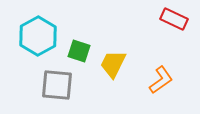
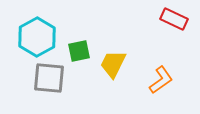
cyan hexagon: moved 1 px left, 1 px down
green square: rotated 30 degrees counterclockwise
gray square: moved 8 px left, 7 px up
